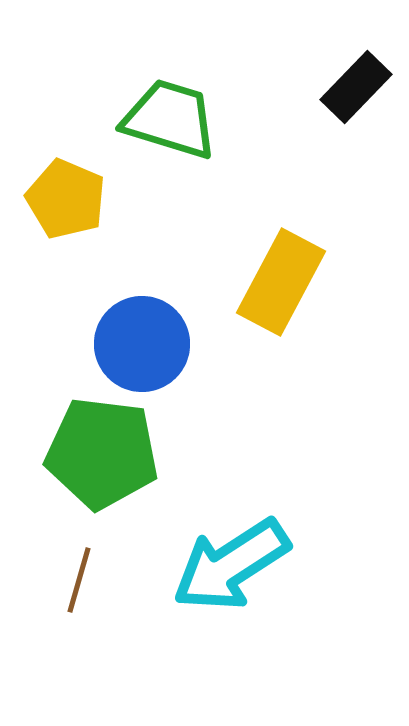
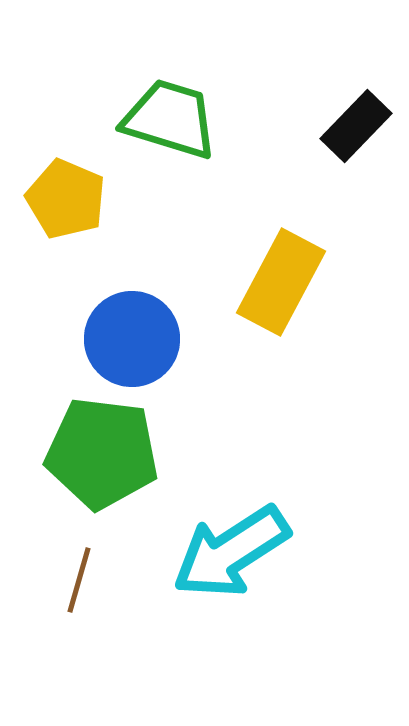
black rectangle: moved 39 px down
blue circle: moved 10 px left, 5 px up
cyan arrow: moved 13 px up
